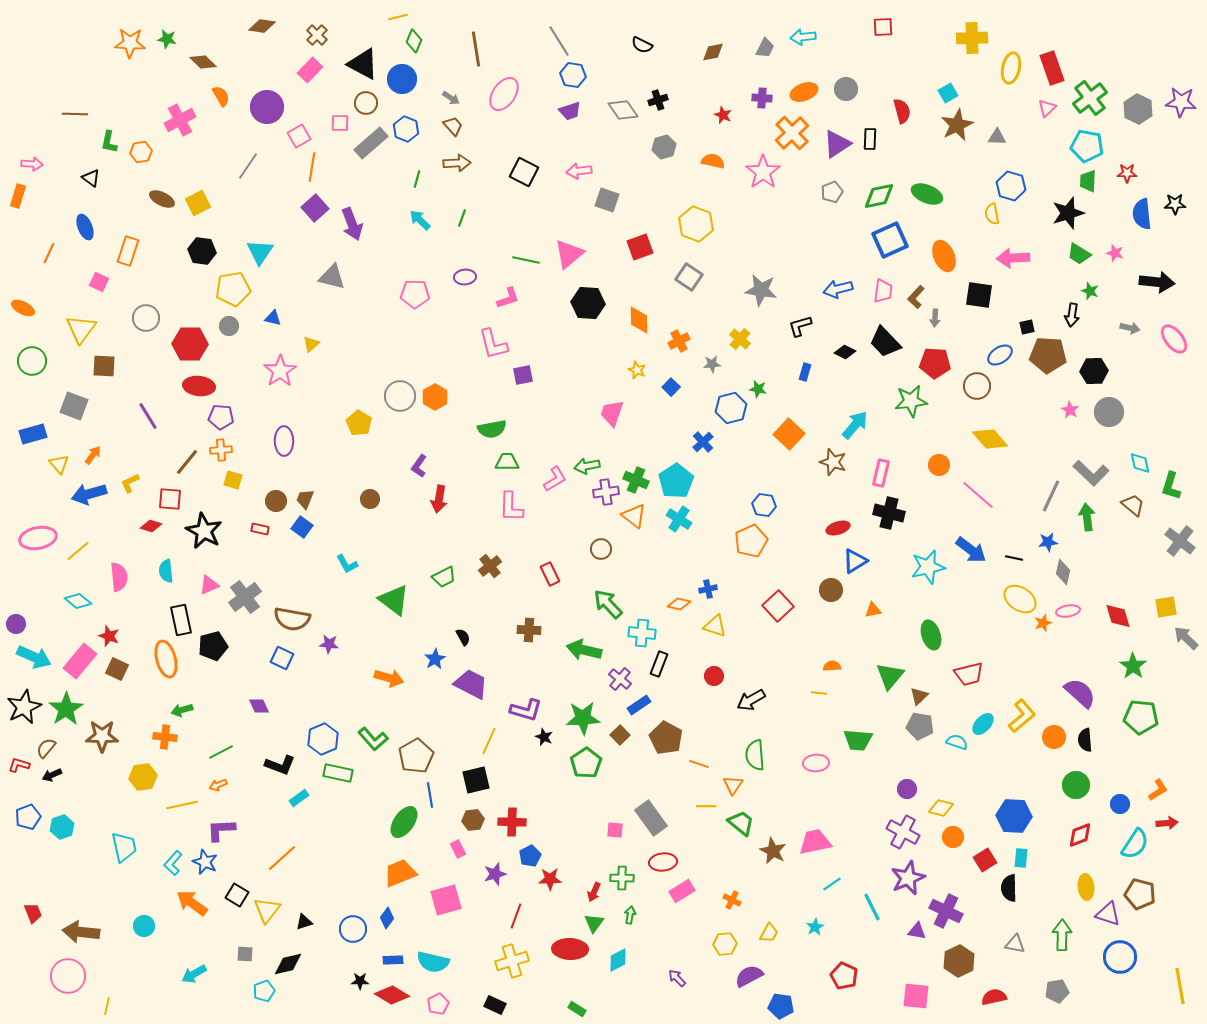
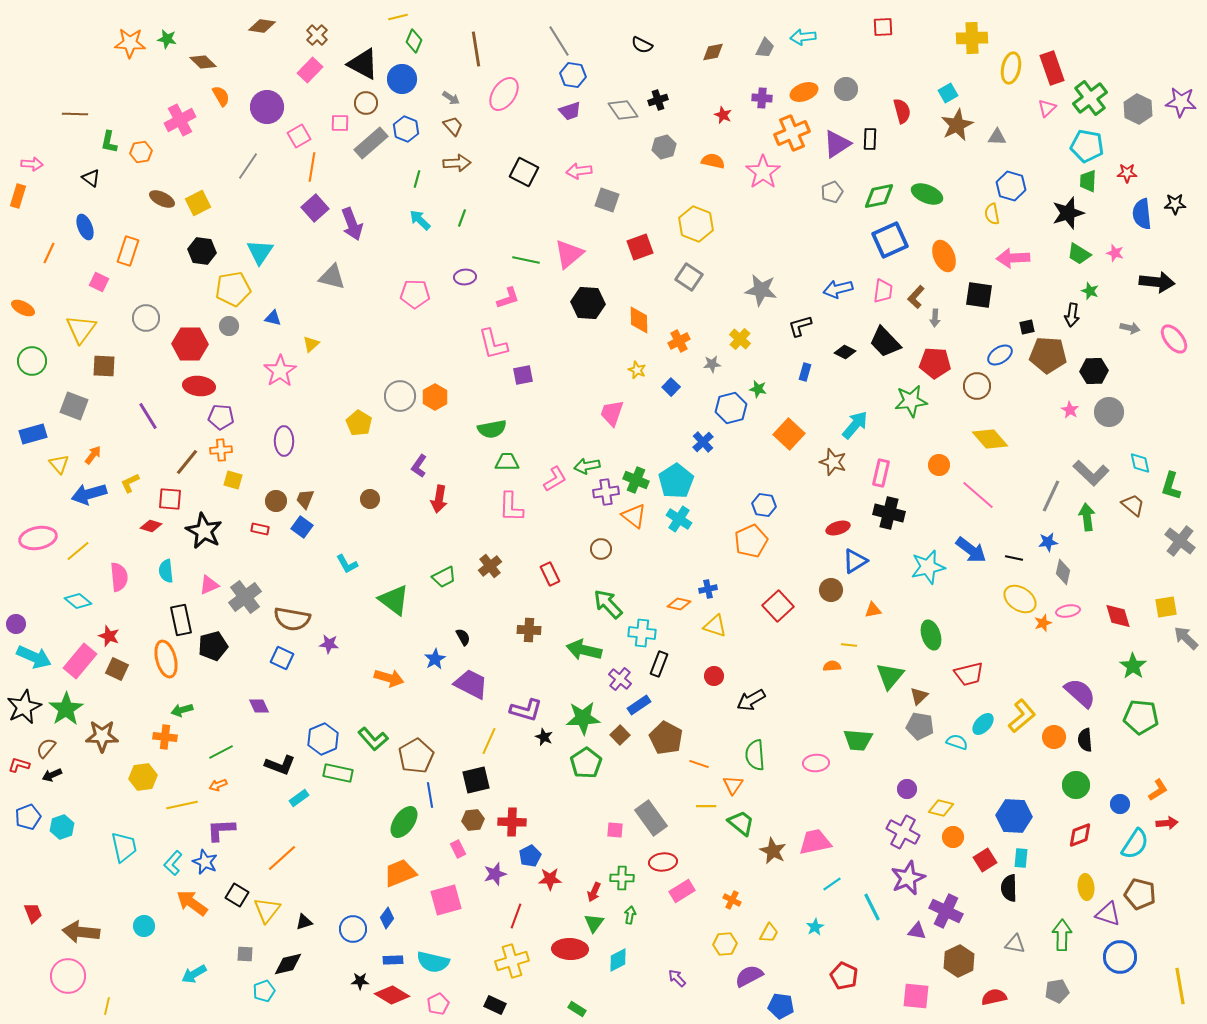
orange cross at (792, 133): rotated 20 degrees clockwise
yellow line at (819, 693): moved 30 px right, 48 px up
